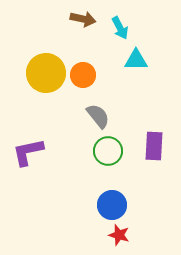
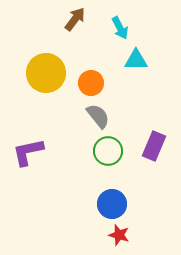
brown arrow: moved 8 px left; rotated 65 degrees counterclockwise
orange circle: moved 8 px right, 8 px down
purple rectangle: rotated 20 degrees clockwise
blue circle: moved 1 px up
